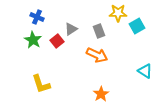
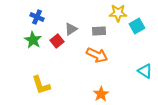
gray rectangle: rotated 72 degrees counterclockwise
yellow L-shape: moved 1 px down
